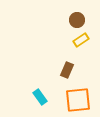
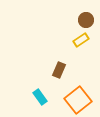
brown circle: moved 9 px right
brown rectangle: moved 8 px left
orange square: rotated 32 degrees counterclockwise
